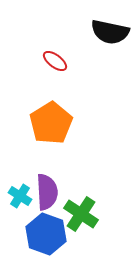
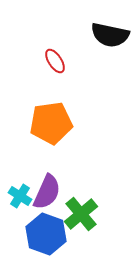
black semicircle: moved 3 px down
red ellipse: rotated 20 degrees clockwise
orange pentagon: rotated 24 degrees clockwise
purple semicircle: rotated 27 degrees clockwise
green cross: rotated 16 degrees clockwise
